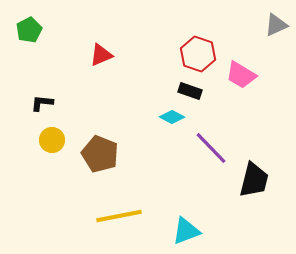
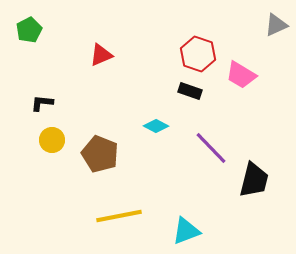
cyan diamond: moved 16 px left, 9 px down
